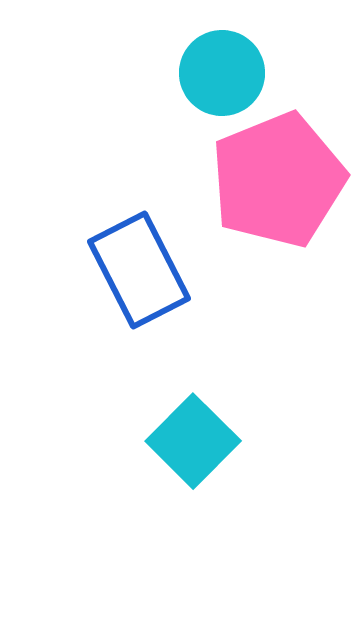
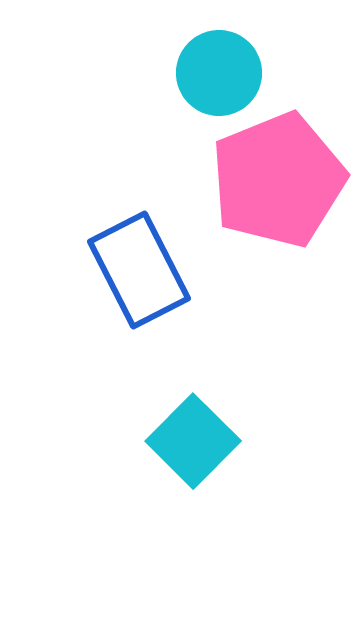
cyan circle: moved 3 px left
